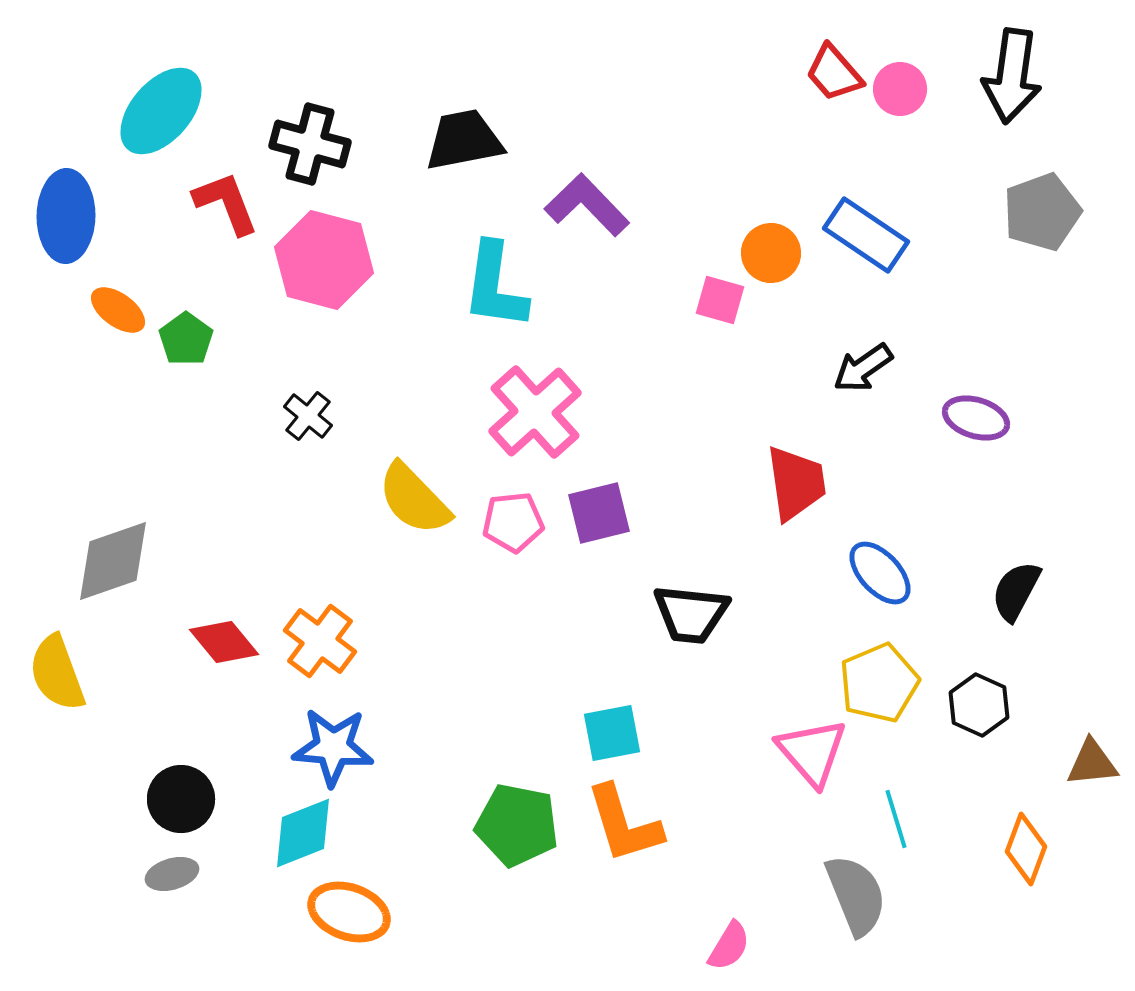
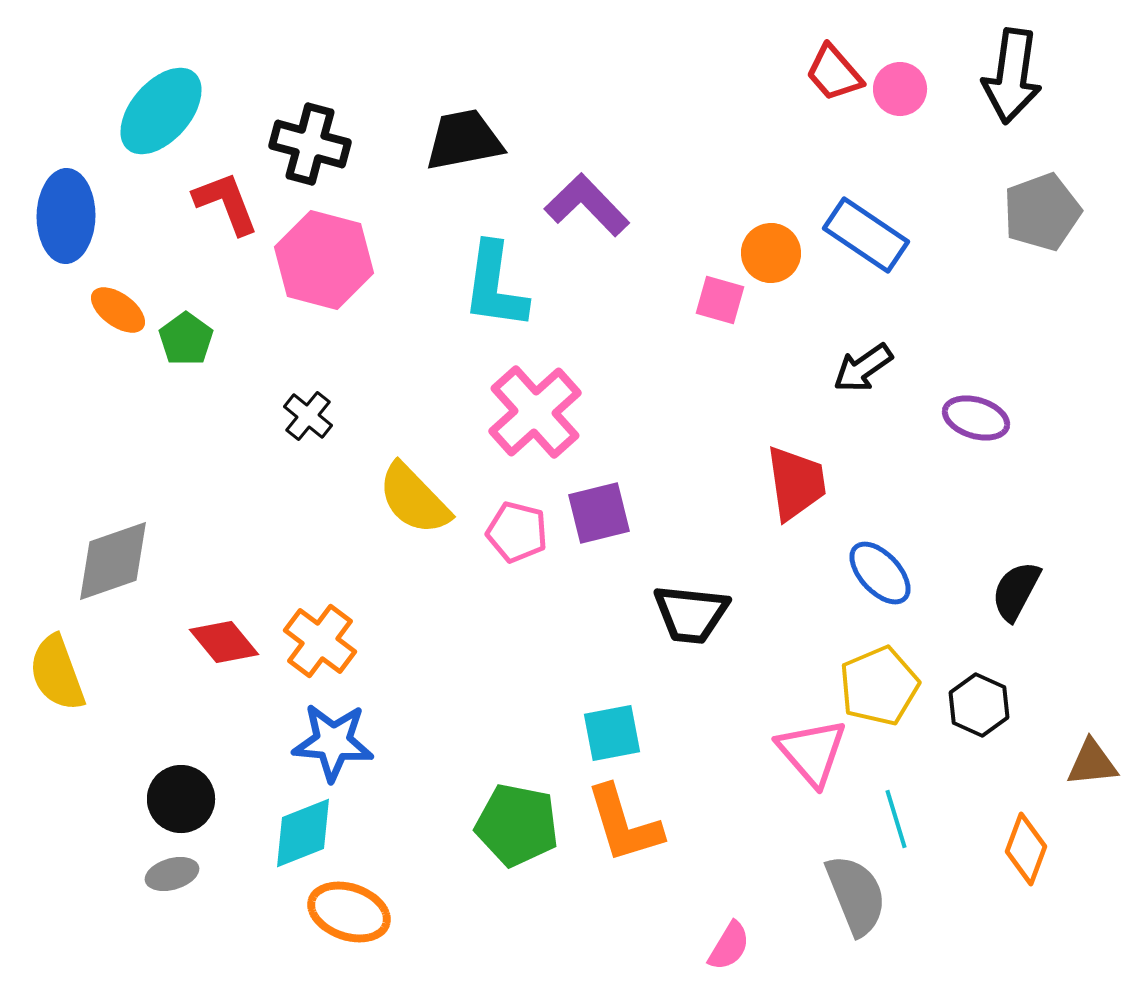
pink pentagon at (513, 522): moved 4 px right, 10 px down; rotated 20 degrees clockwise
yellow pentagon at (879, 683): moved 3 px down
blue star at (333, 747): moved 5 px up
